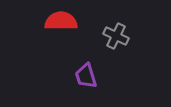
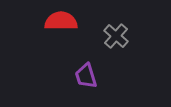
gray cross: rotated 15 degrees clockwise
